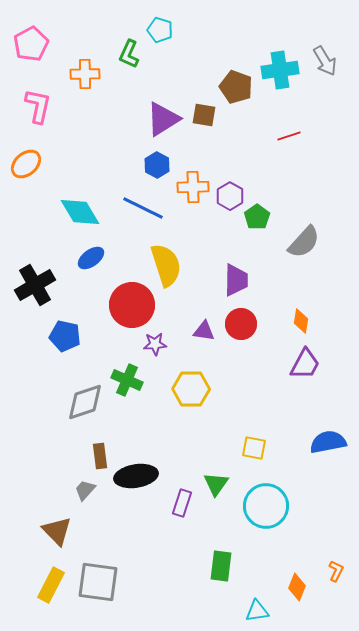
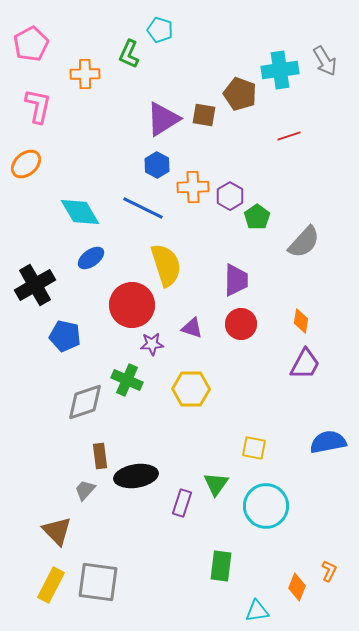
brown pentagon at (236, 87): moved 4 px right, 7 px down
purple triangle at (204, 331): moved 12 px left, 3 px up; rotated 10 degrees clockwise
purple star at (155, 344): moved 3 px left
orange L-shape at (336, 571): moved 7 px left
